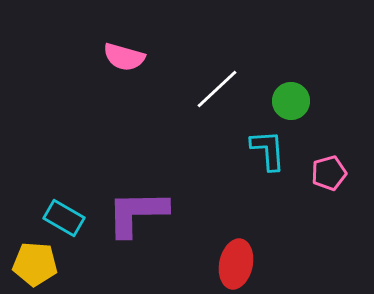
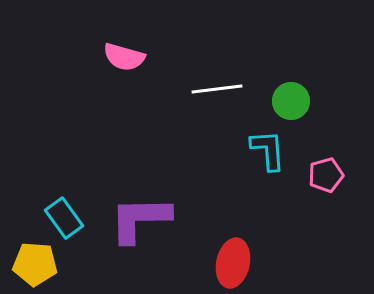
white line: rotated 36 degrees clockwise
pink pentagon: moved 3 px left, 2 px down
purple L-shape: moved 3 px right, 6 px down
cyan rectangle: rotated 24 degrees clockwise
red ellipse: moved 3 px left, 1 px up
